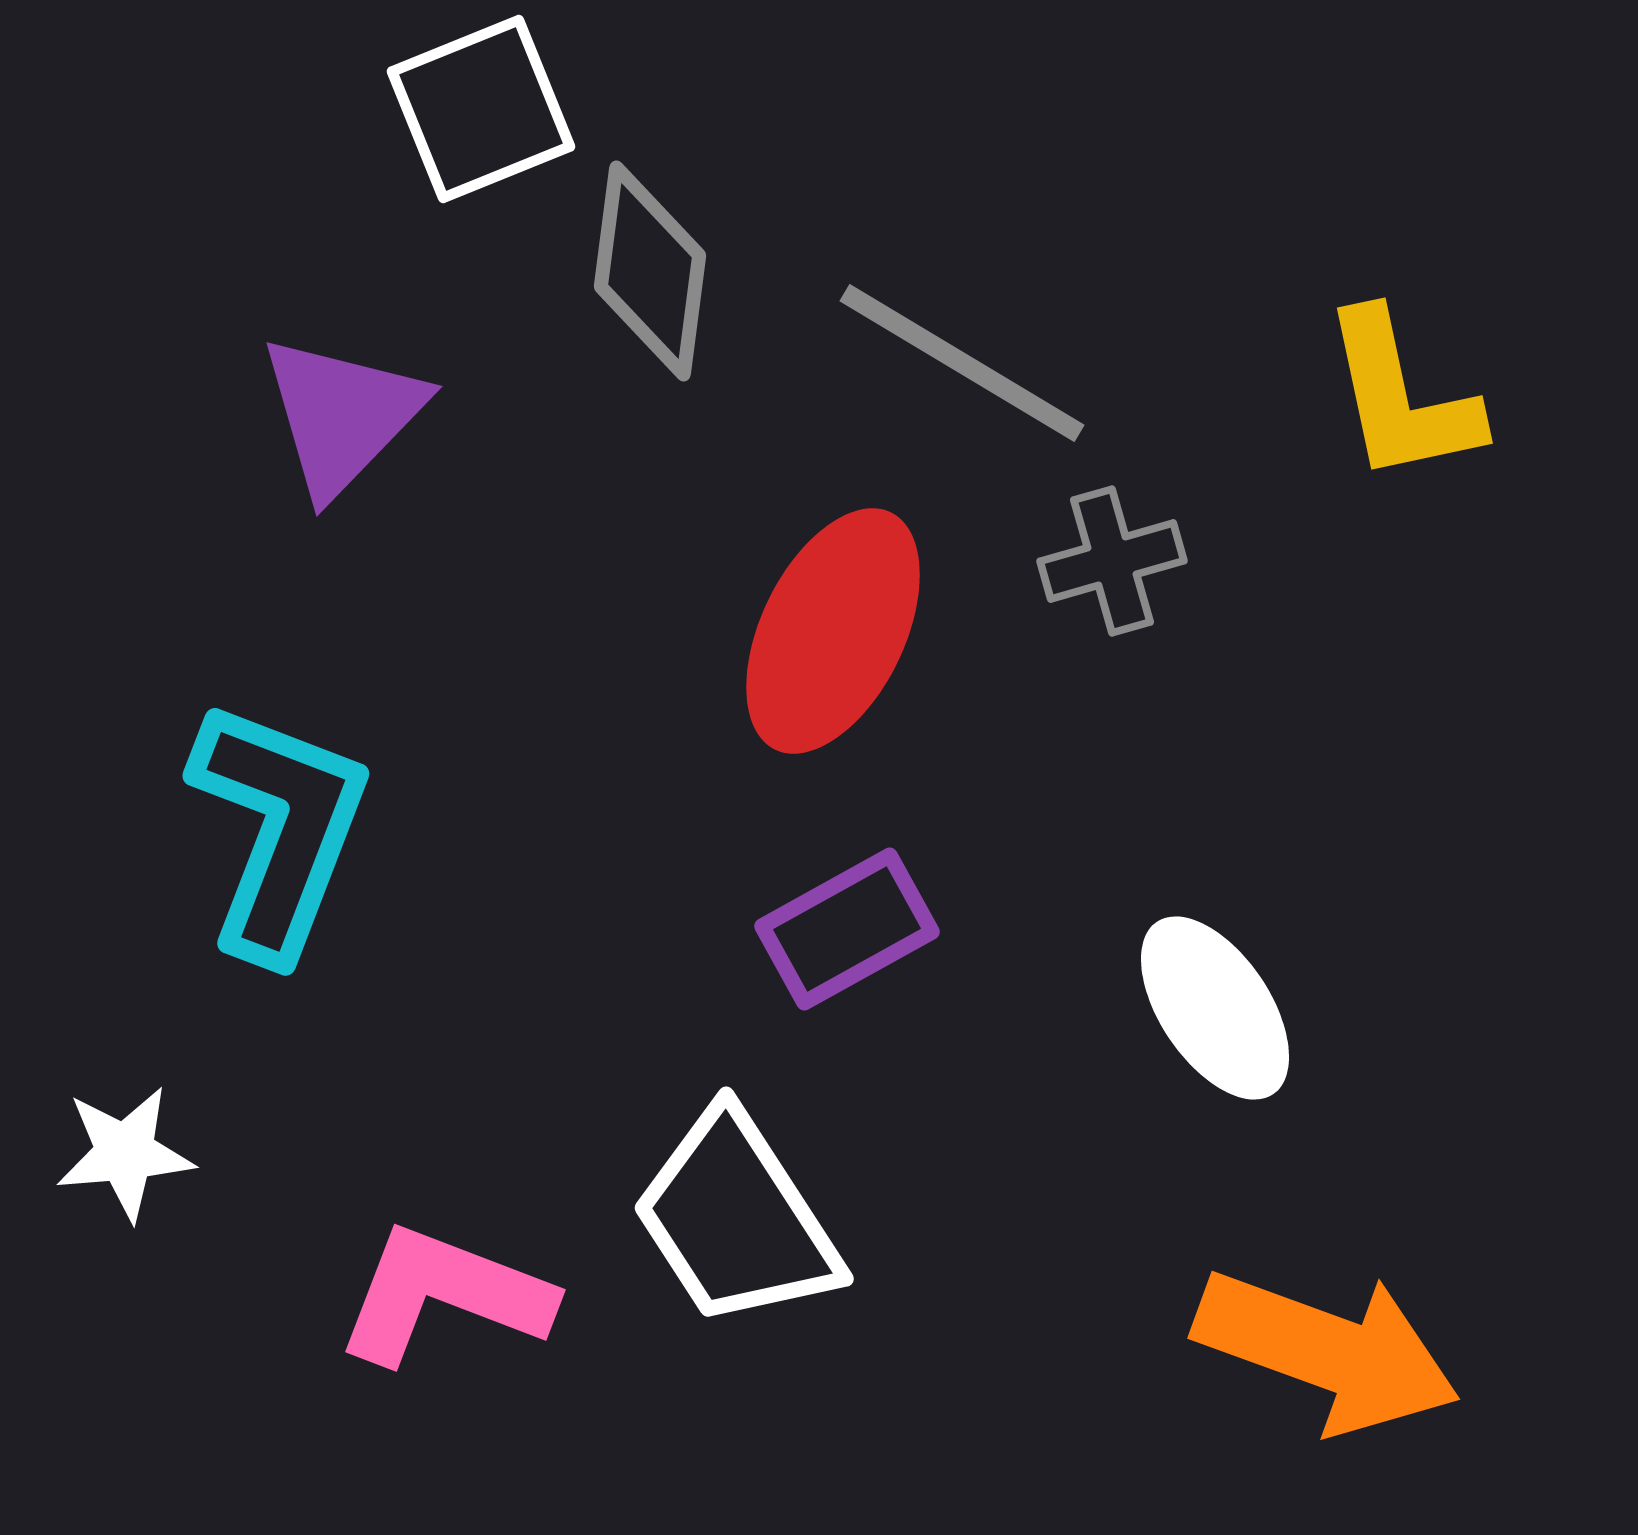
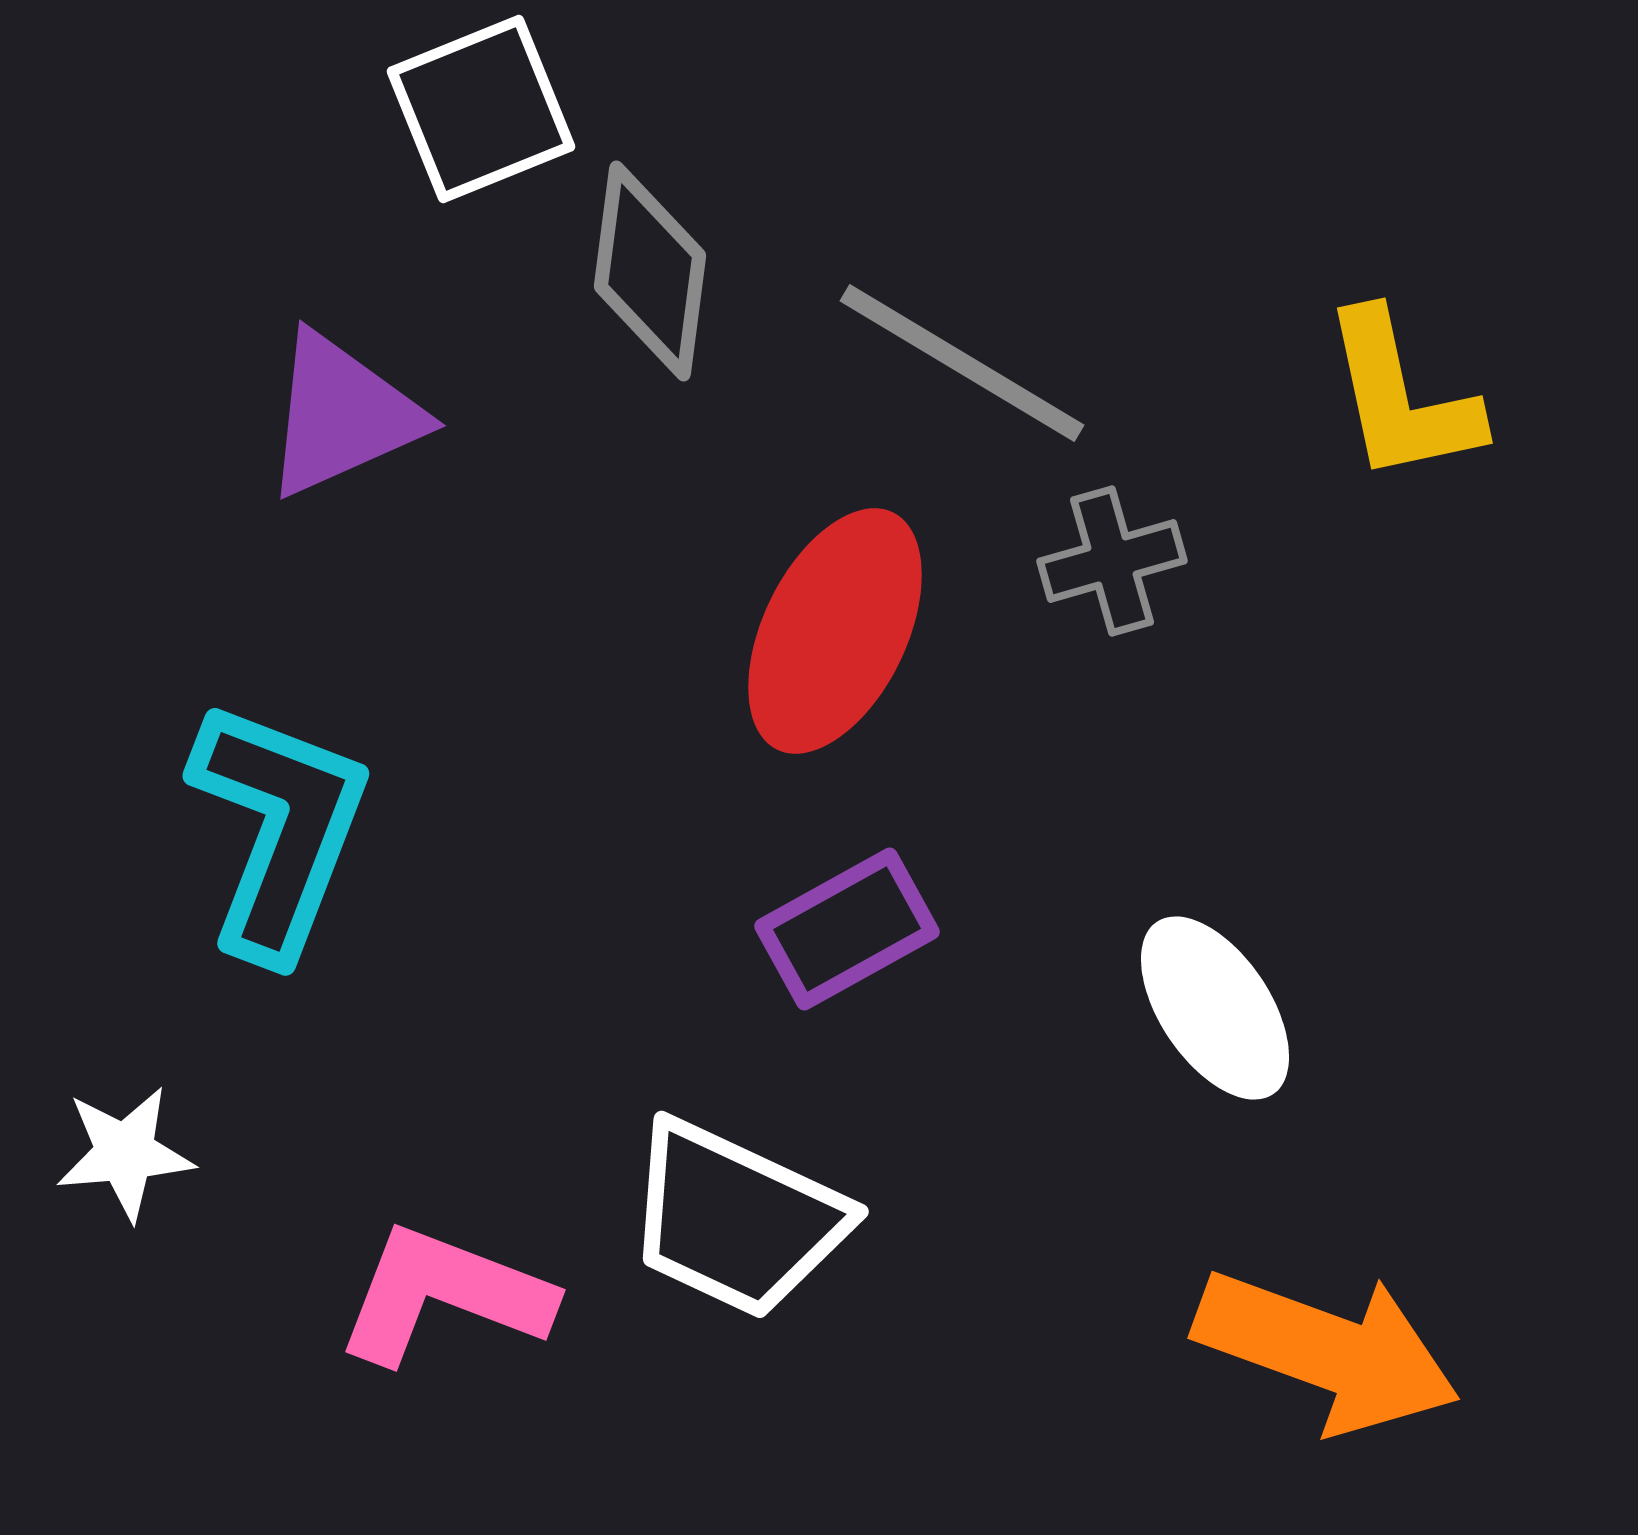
purple triangle: rotated 22 degrees clockwise
red ellipse: moved 2 px right
white trapezoid: rotated 32 degrees counterclockwise
